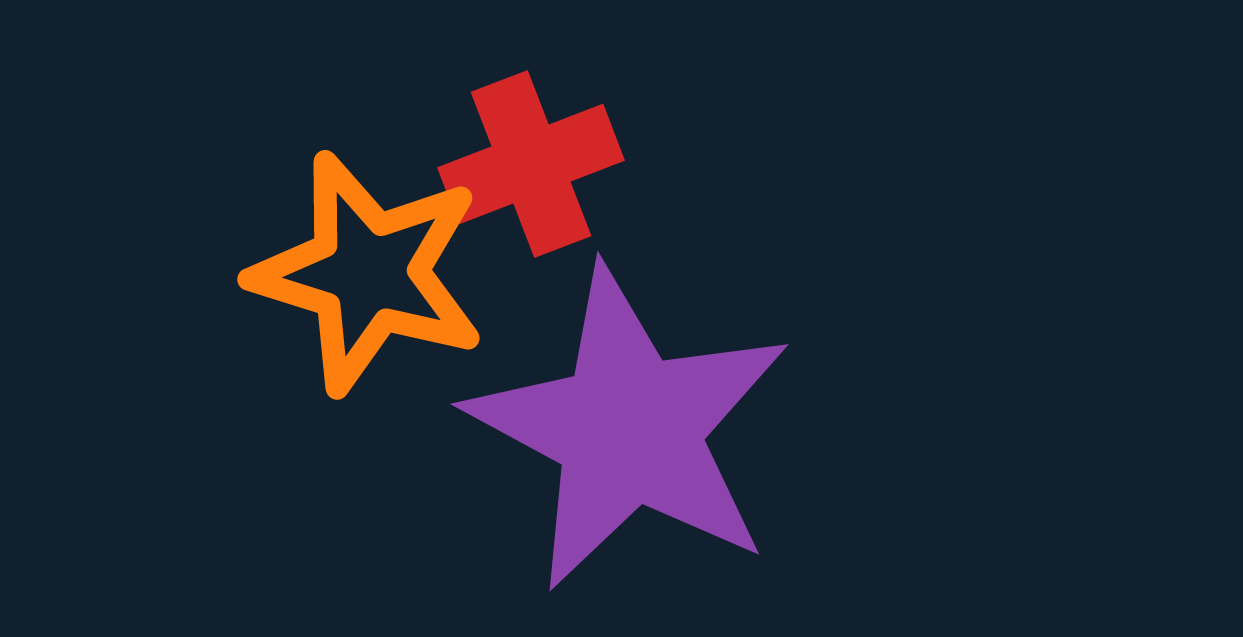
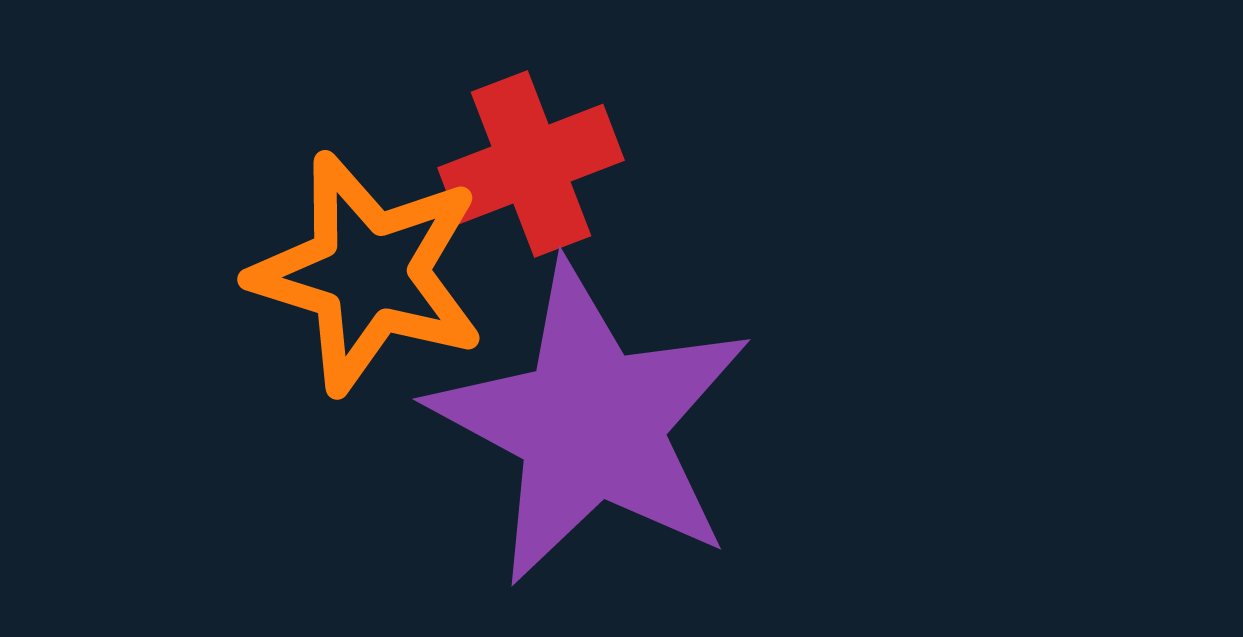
purple star: moved 38 px left, 5 px up
